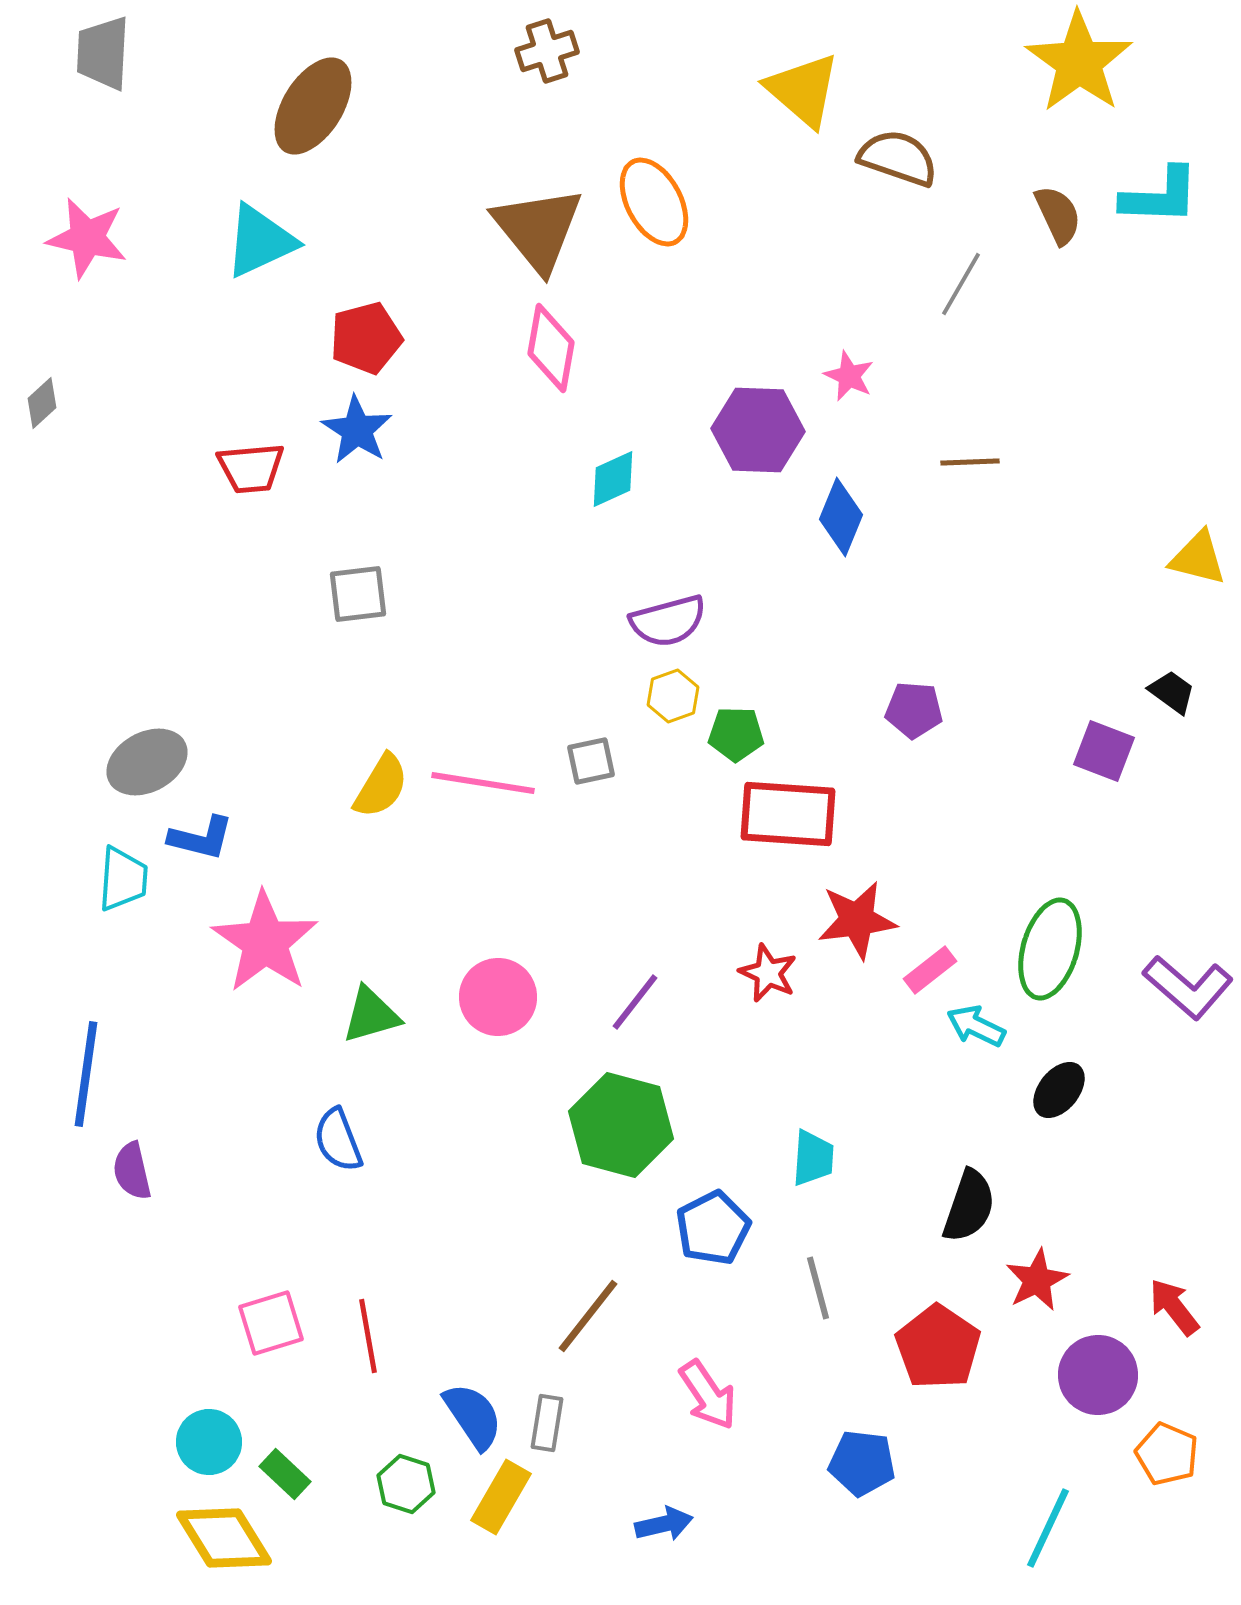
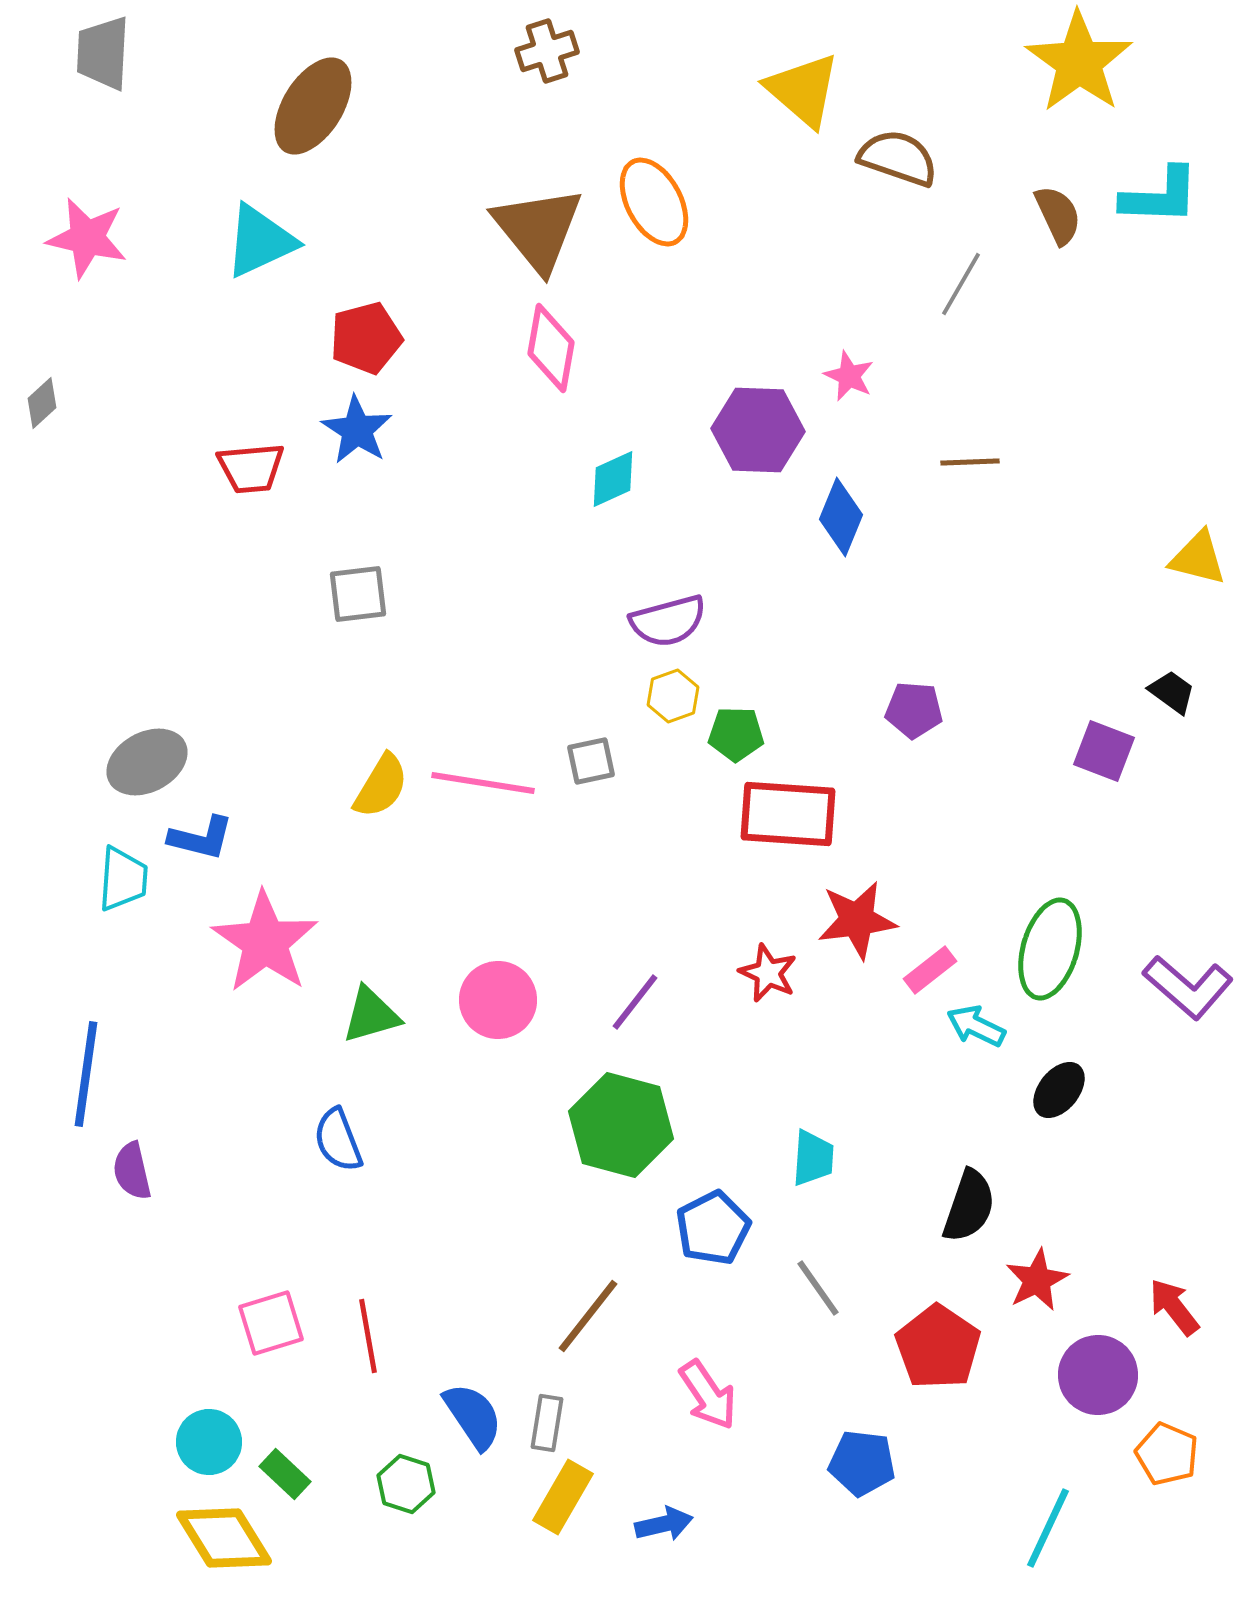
pink circle at (498, 997): moved 3 px down
gray line at (818, 1288): rotated 20 degrees counterclockwise
yellow rectangle at (501, 1497): moved 62 px right
